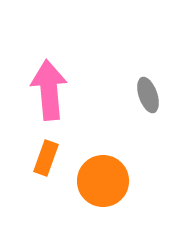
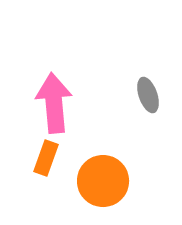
pink arrow: moved 5 px right, 13 px down
